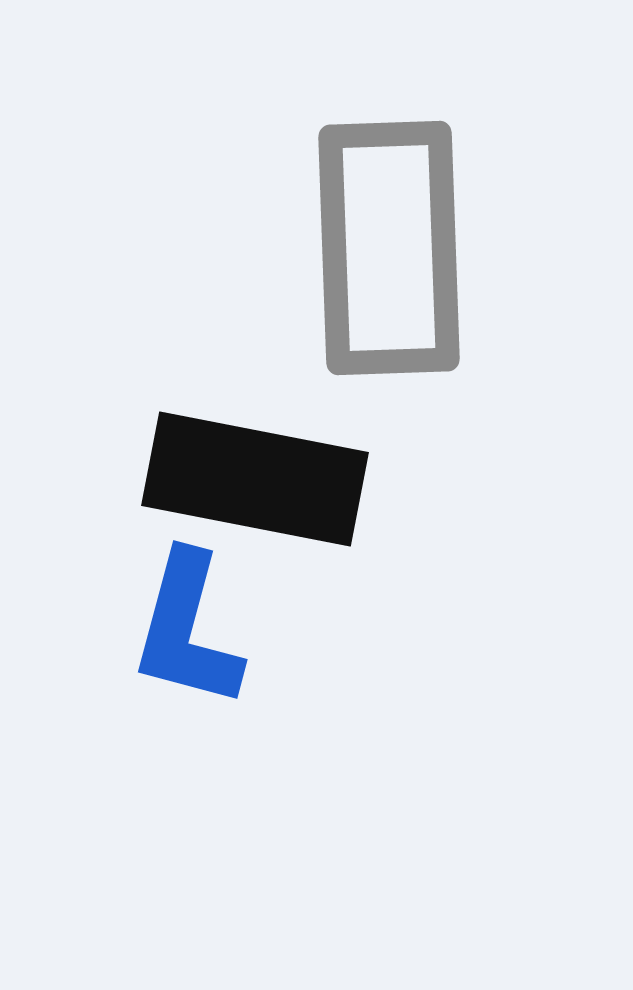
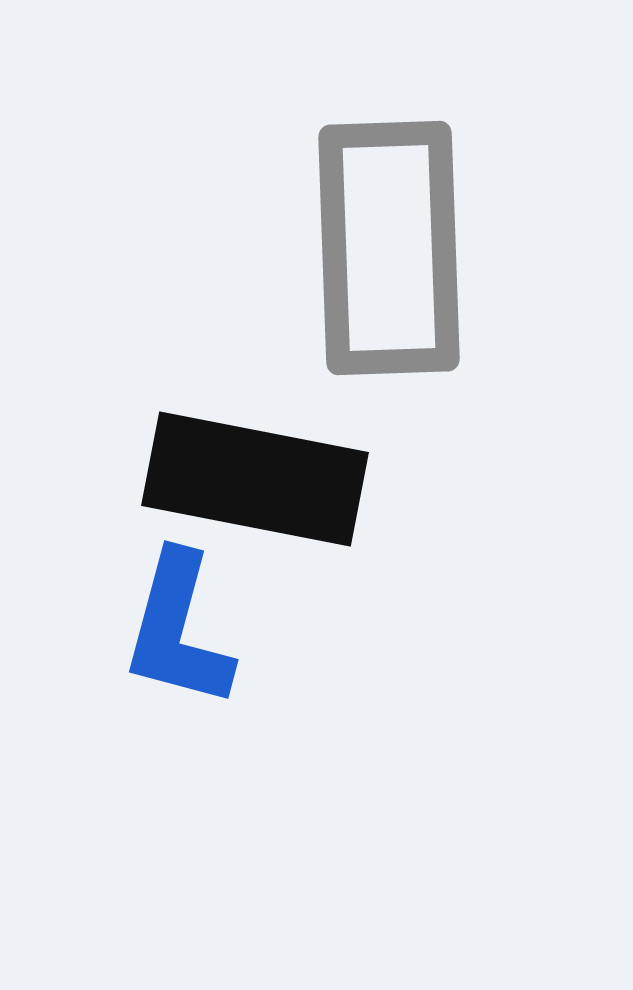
blue L-shape: moved 9 px left
